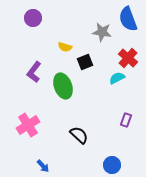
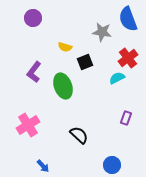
red cross: rotated 12 degrees clockwise
purple rectangle: moved 2 px up
